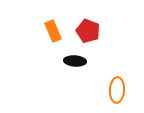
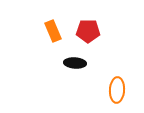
red pentagon: rotated 20 degrees counterclockwise
black ellipse: moved 2 px down
